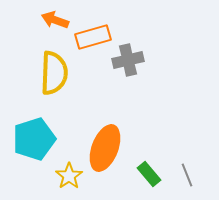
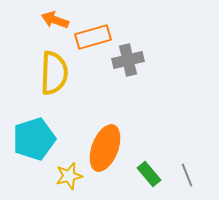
yellow star: rotated 20 degrees clockwise
